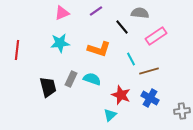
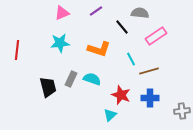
blue cross: rotated 30 degrees counterclockwise
